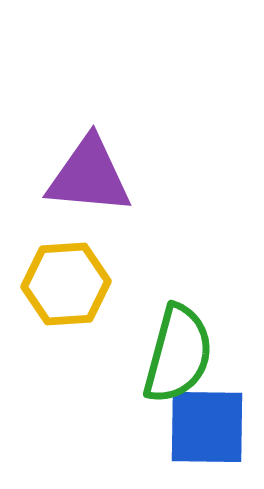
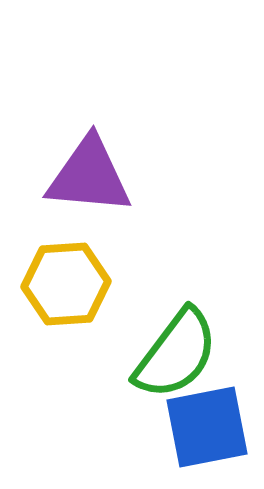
green semicircle: moved 2 px left; rotated 22 degrees clockwise
blue square: rotated 12 degrees counterclockwise
